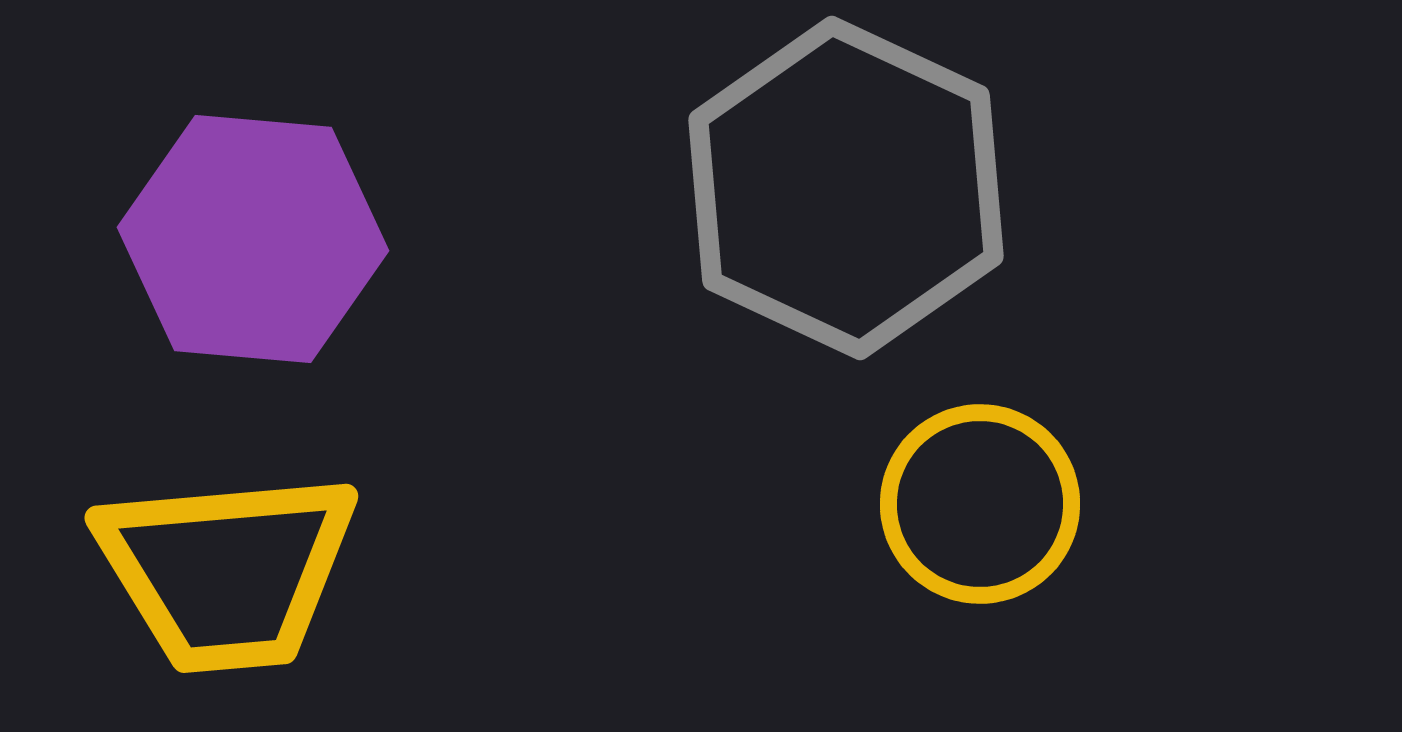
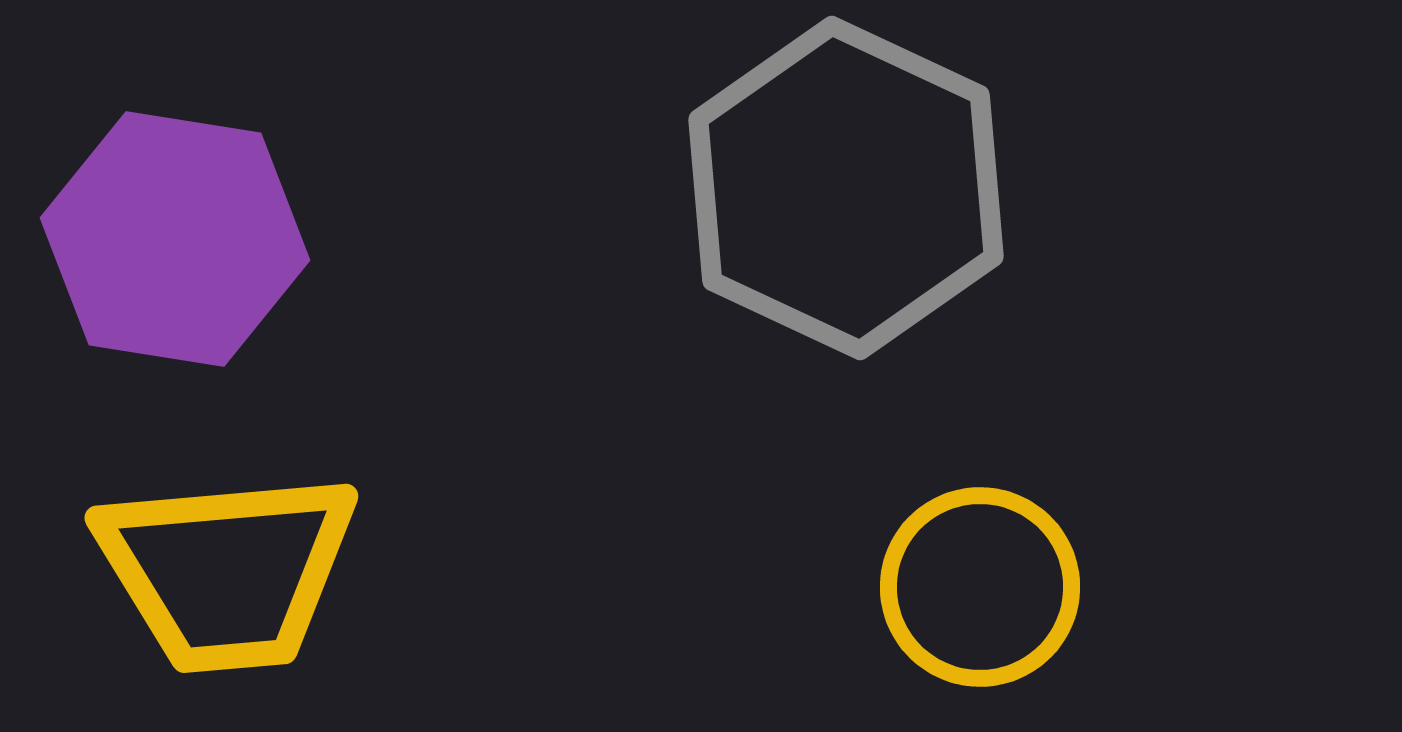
purple hexagon: moved 78 px left; rotated 4 degrees clockwise
yellow circle: moved 83 px down
